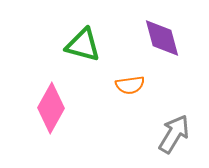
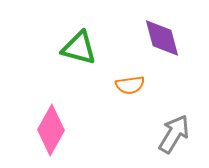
green triangle: moved 4 px left, 3 px down
pink diamond: moved 22 px down
